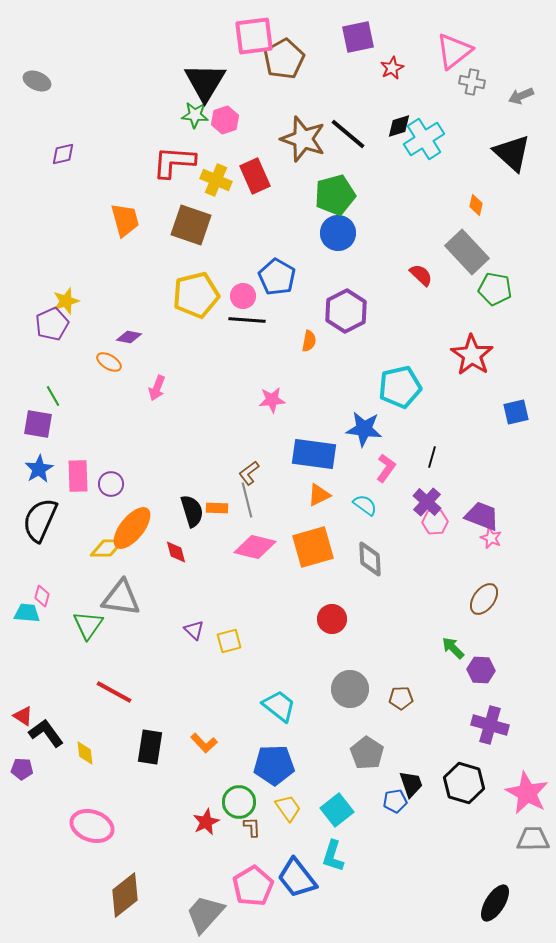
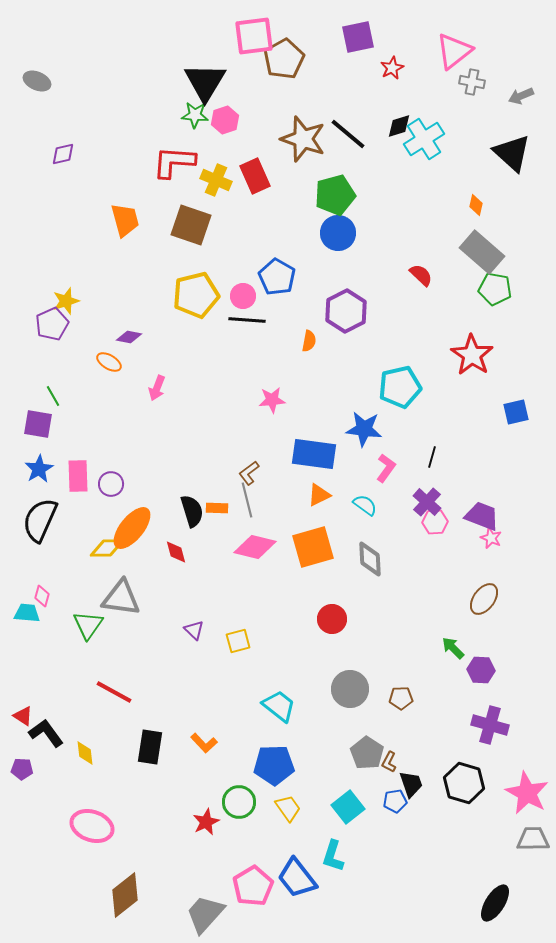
gray rectangle at (467, 252): moved 15 px right; rotated 6 degrees counterclockwise
yellow square at (229, 641): moved 9 px right
cyan square at (337, 810): moved 11 px right, 3 px up
brown L-shape at (252, 827): moved 137 px right, 65 px up; rotated 150 degrees counterclockwise
